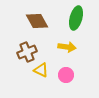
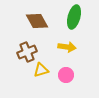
green ellipse: moved 2 px left, 1 px up
yellow triangle: rotated 42 degrees counterclockwise
